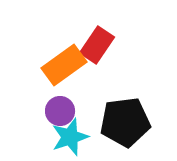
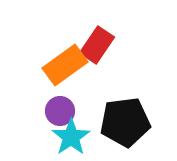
orange rectangle: moved 1 px right
cyan star: moved 1 px right; rotated 15 degrees counterclockwise
